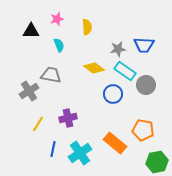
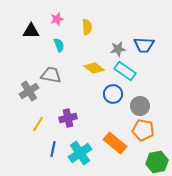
gray circle: moved 6 px left, 21 px down
